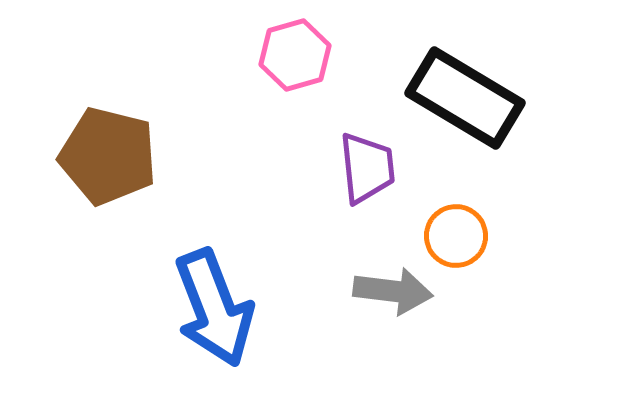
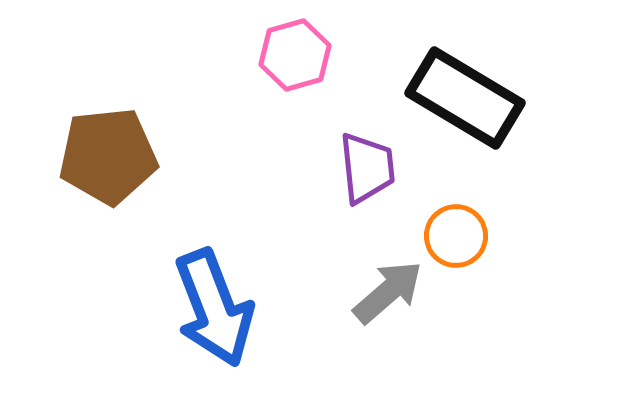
brown pentagon: rotated 20 degrees counterclockwise
gray arrow: moved 5 px left, 1 px down; rotated 48 degrees counterclockwise
